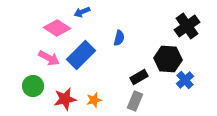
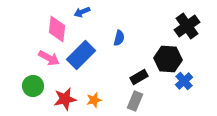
pink diamond: moved 1 px down; rotated 64 degrees clockwise
blue cross: moved 1 px left, 1 px down
